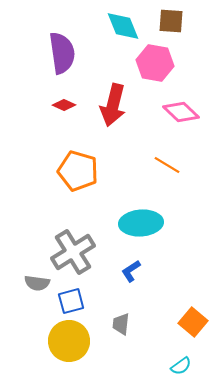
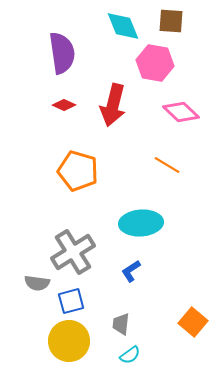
cyan semicircle: moved 51 px left, 11 px up
